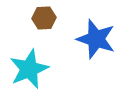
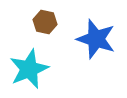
brown hexagon: moved 1 px right, 4 px down; rotated 15 degrees clockwise
